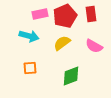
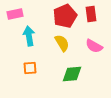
pink rectangle: moved 25 px left
cyan arrow: rotated 114 degrees counterclockwise
yellow semicircle: rotated 96 degrees clockwise
green diamond: moved 1 px right, 2 px up; rotated 15 degrees clockwise
